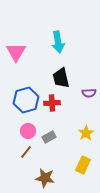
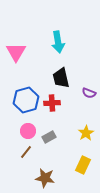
purple semicircle: rotated 24 degrees clockwise
